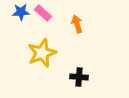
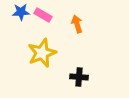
pink rectangle: moved 2 px down; rotated 12 degrees counterclockwise
